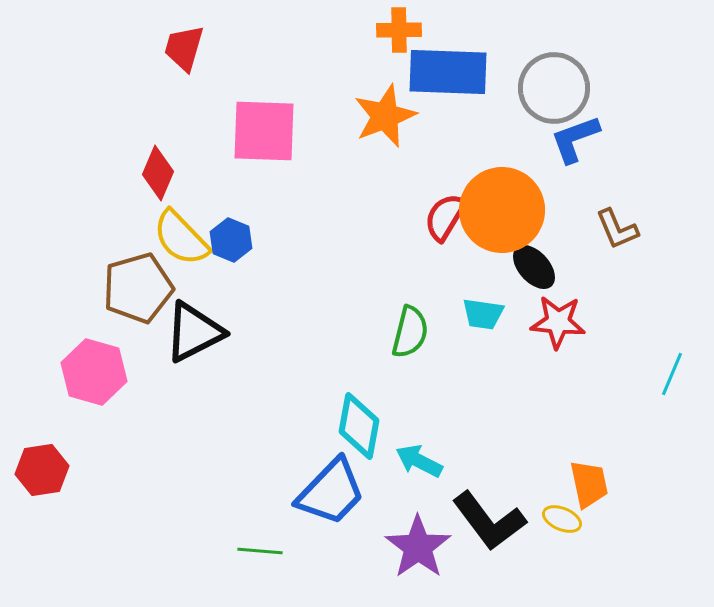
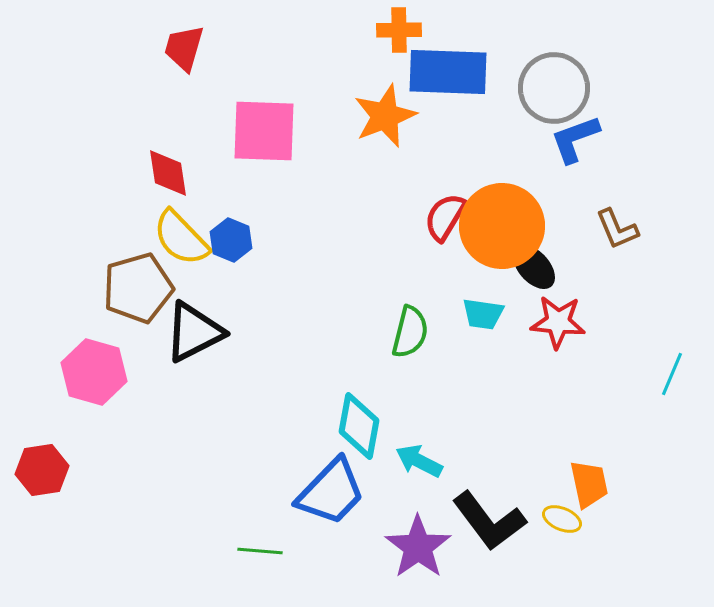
red diamond: moved 10 px right; rotated 32 degrees counterclockwise
orange circle: moved 16 px down
